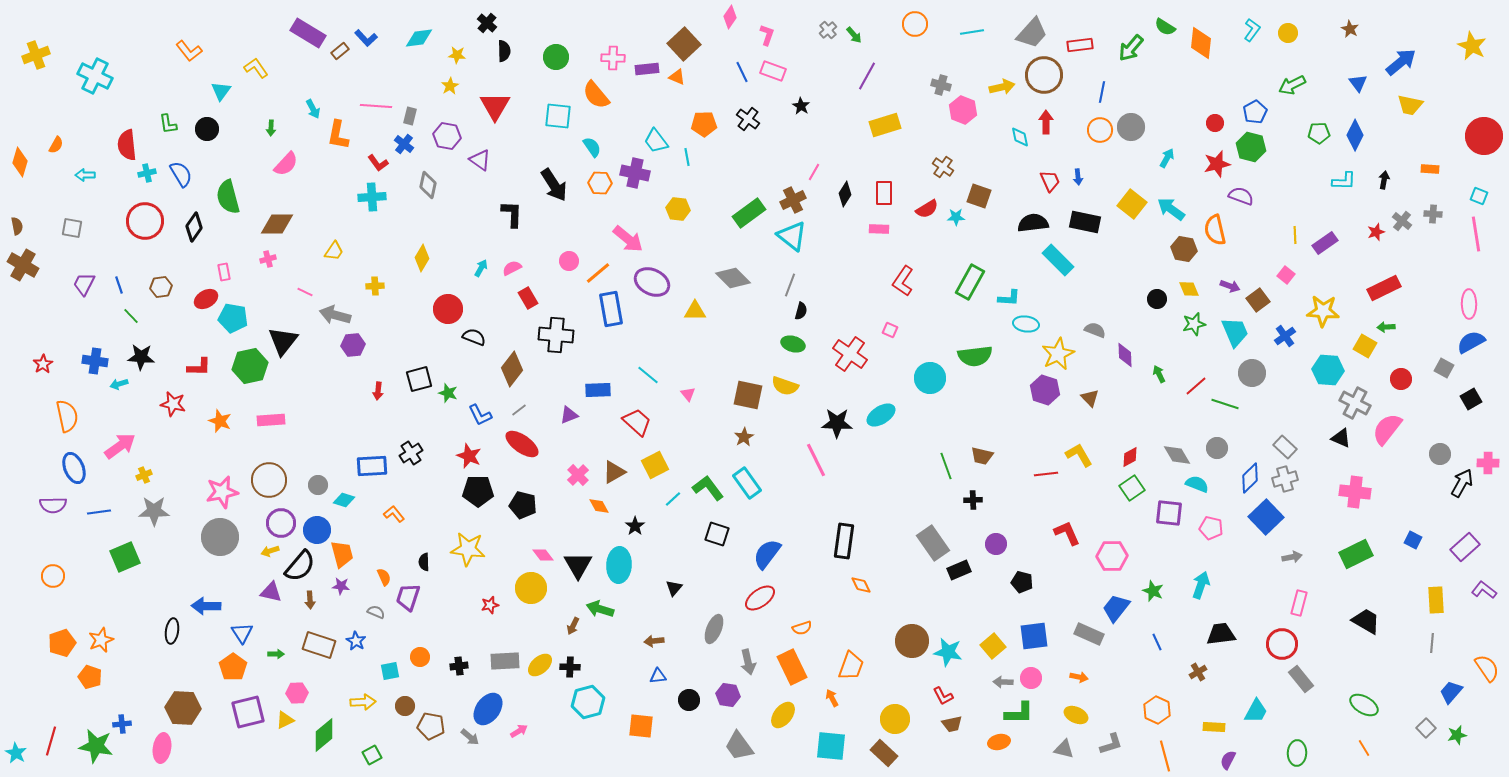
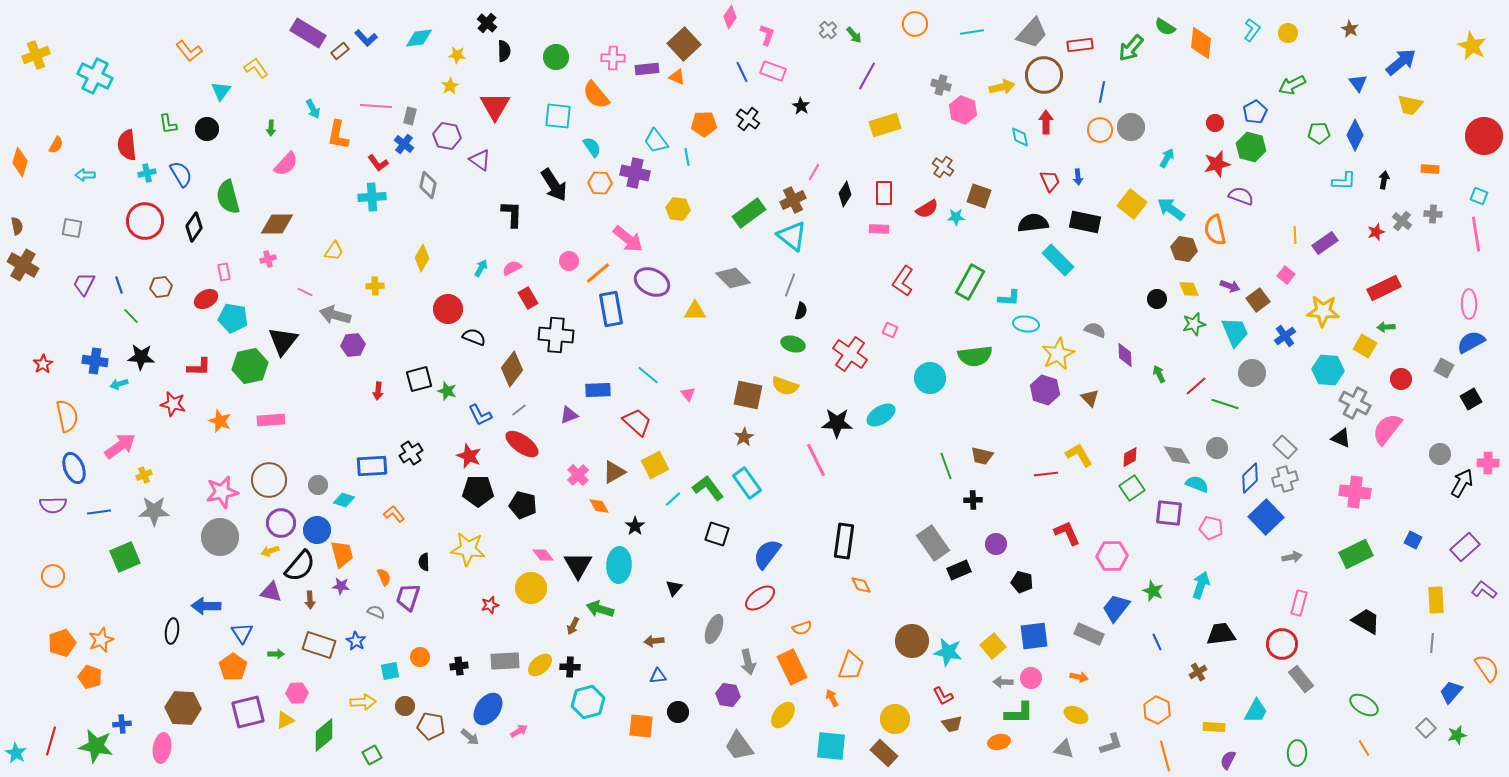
green star at (448, 393): moved 1 px left, 2 px up
black circle at (689, 700): moved 11 px left, 12 px down
